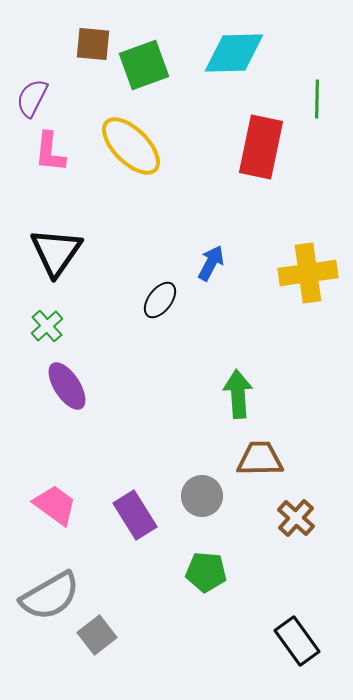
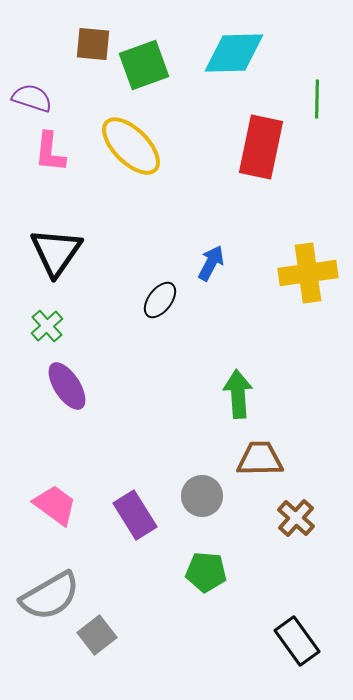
purple semicircle: rotated 81 degrees clockwise
